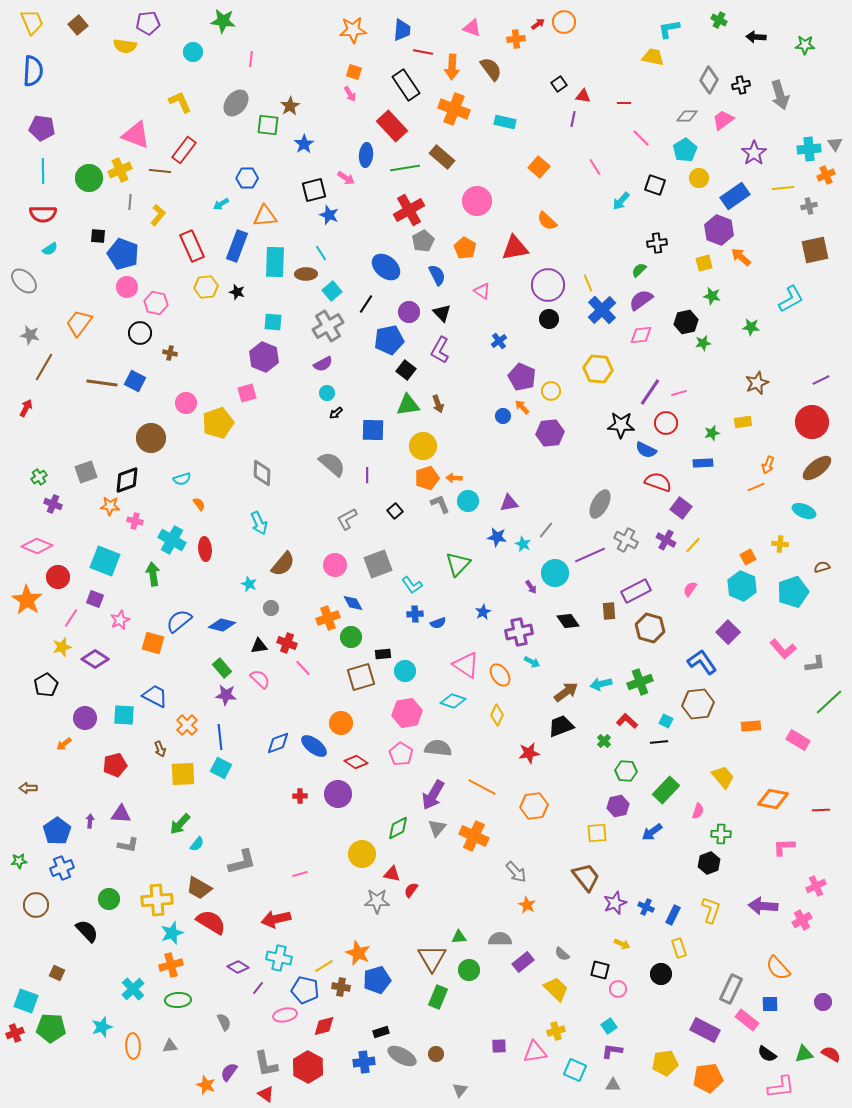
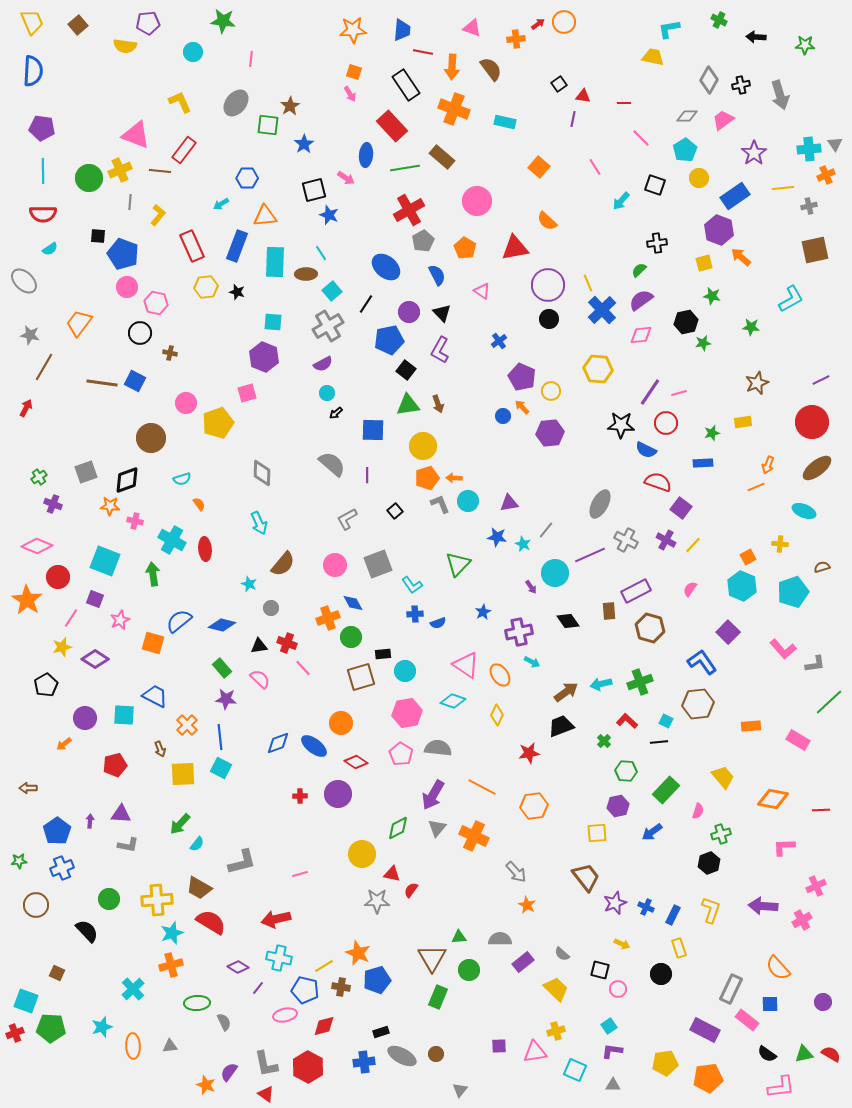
purple star at (226, 695): moved 4 px down
green cross at (721, 834): rotated 18 degrees counterclockwise
green ellipse at (178, 1000): moved 19 px right, 3 px down
